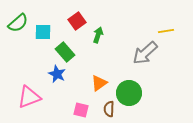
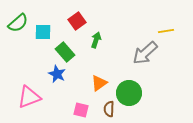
green arrow: moved 2 px left, 5 px down
